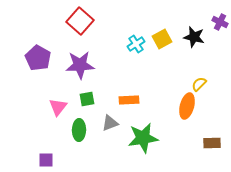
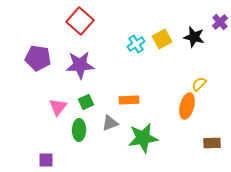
purple cross: rotated 21 degrees clockwise
purple pentagon: rotated 20 degrees counterclockwise
green square: moved 1 px left, 3 px down; rotated 14 degrees counterclockwise
